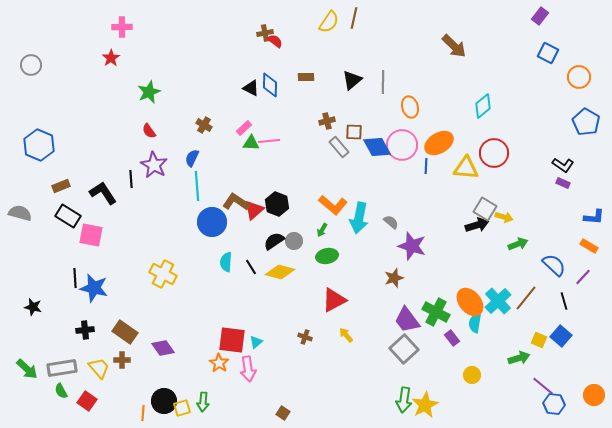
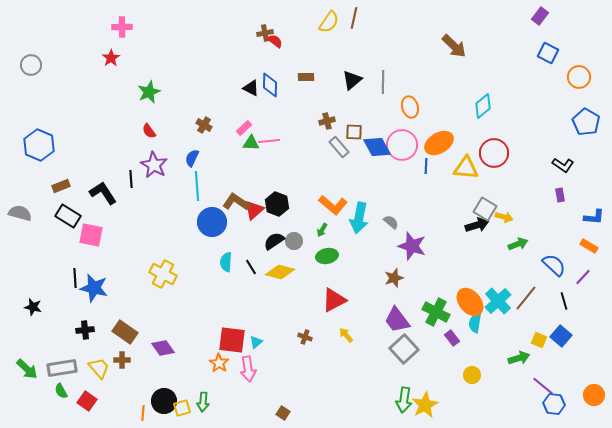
purple rectangle at (563, 183): moved 3 px left, 12 px down; rotated 56 degrees clockwise
purple trapezoid at (407, 320): moved 10 px left
